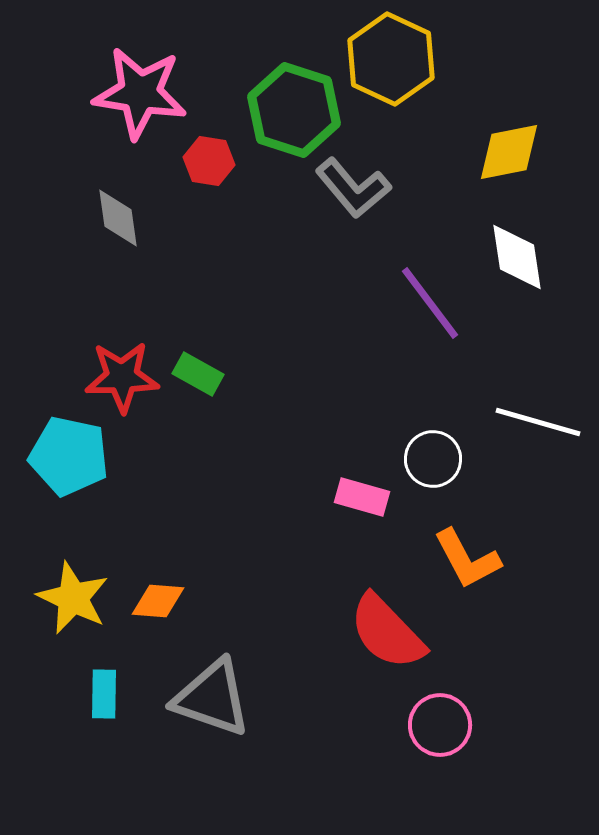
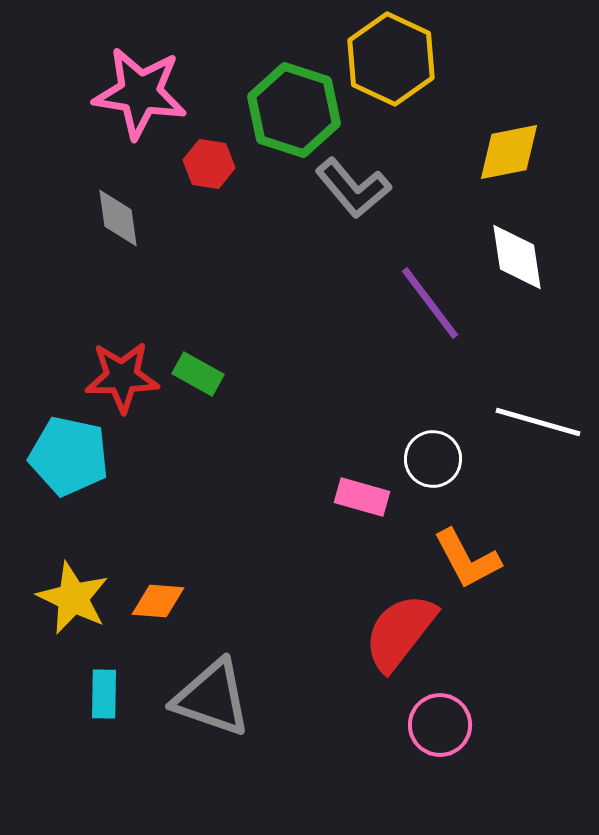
red hexagon: moved 3 px down
red semicircle: moved 13 px right; rotated 82 degrees clockwise
